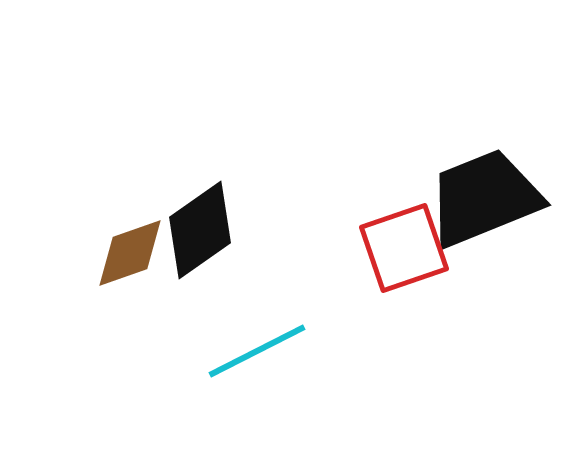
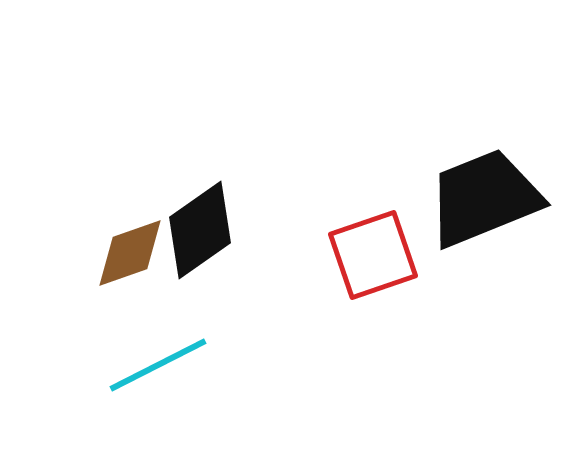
red square: moved 31 px left, 7 px down
cyan line: moved 99 px left, 14 px down
